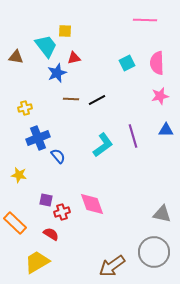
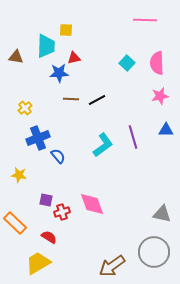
yellow square: moved 1 px right, 1 px up
cyan trapezoid: rotated 40 degrees clockwise
cyan square: rotated 21 degrees counterclockwise
blue star: moved 2 px right; rotated 18 degrees clockwise
yellow cross: rotated 24 degrees counterclockwise
purple line: moved 1 px down
red semicircle: moved 2 px left, 3 px down
yellow trapezoid: moved 1 px right, 1 px down
